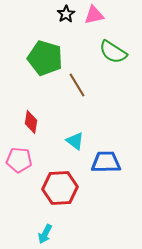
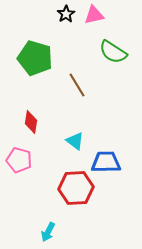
green pentagon: moved 10 px left
pink pentagon: rotated 10 degrees clockwise
red hexagon: moved 16 px right
cyan arrow: moved 3 px right, 2 px up
